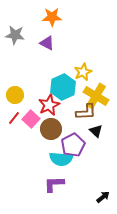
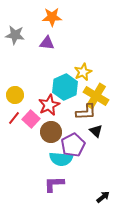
purple triangle: rotated 21 degrees counterclockwise
cyan hexagon: moved 2 px right
brown circle: moved 3 px down
